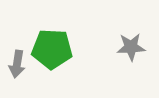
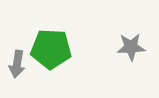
green pentagon: moved 1 px left
